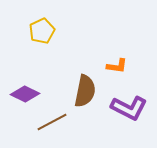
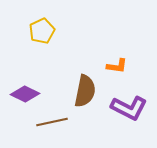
brown line: rotated 16 degrees clockwise
